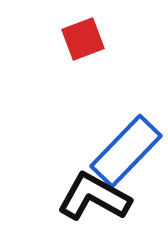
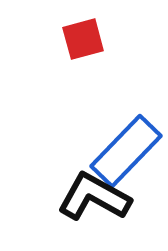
red square: rotated 6 degrees clockwise
